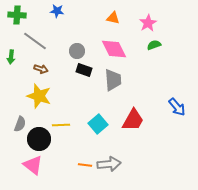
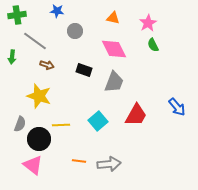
green cross: rotated 12 degrees counterclockwise
green semicircle: moved 1 px left; rotated 96 degrees counterclockwise
gray circle: moved 2 px left, 20 px up
green arrow: moved 1 px right
brown arrow: moved 6 px right, 4 px up
gray trapezoid: moved 1 px right, 2 px down; rotated 25 degrees clockwise
red trapezoid: moved 3 px right, 5 px up
cyan square: moved 3 px up
orange line: moved 6 px left, 4 px up
